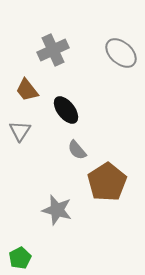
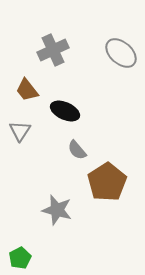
black ellipse: moved 1 px left, 1 px down; rotated 28 degrees counterclockwise
